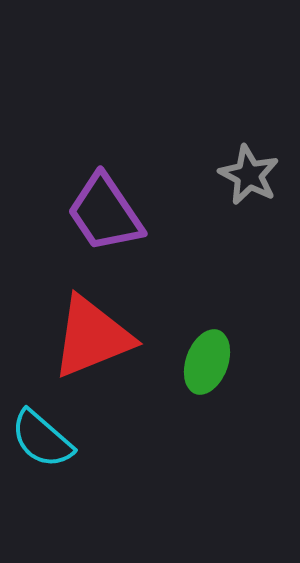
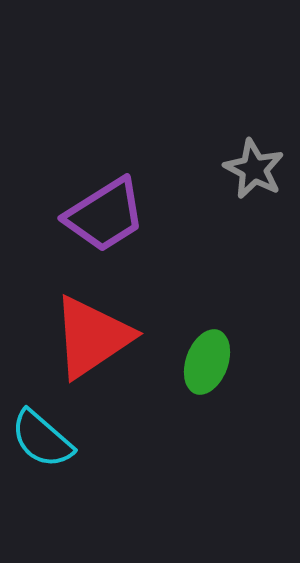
gray star: moved 5 px right, 6 px up
purple trapezoid: moved 2 px down; rotated 88 degrees counterclockwise
red triangle: rotated 12 degrees counterclockwise
